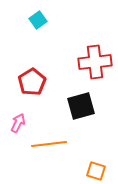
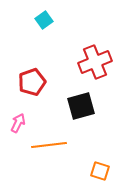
cyan square: moved 6 px right
red cross: rotated 16 degrees counterclockwise
red pentagon: rotated 12 degrees clockwise
orange line: moved 1 px down
orange square: moved 4 px right
